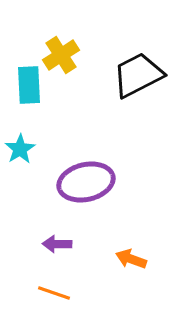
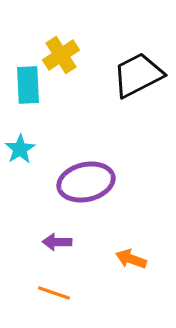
cyan rectangle: moved 1 px left
purple arrow: moved 2 px up
